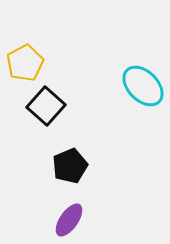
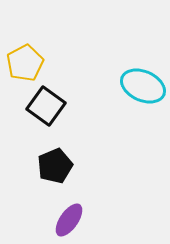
cyan ellipse: rotated 21 degrees counterclockwise
black square: rotated 6 degrees counterclockwise
black pentagon: moved 15 px left
